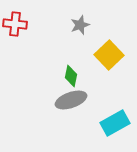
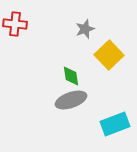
gray star: moved 5 px right, 4 px down
green diamond: rotated 20 degrees counterclockwise
cyan rectangle: moved 1 px down; rotated 8 degrees clockwise
